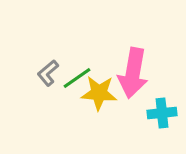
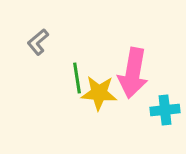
gray L-shape: moved 10 px left, 31 px up
green line: rotated 64 degrees counterclockwise
cyan cross: moved 3 px right, 3 px up
